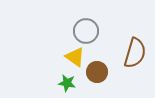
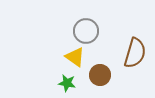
brown circle: moved 3 px right, 3 px down
